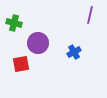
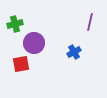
purple line: moved 7 px down
green cross: moved 1 px right, 1 px down; rotated 28 degrees counterclockwise
purple circle: moved 4 px left
